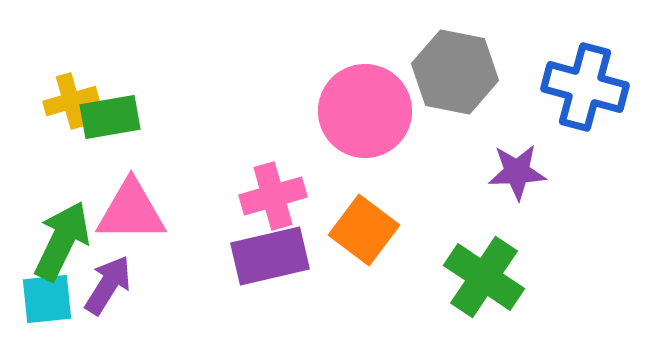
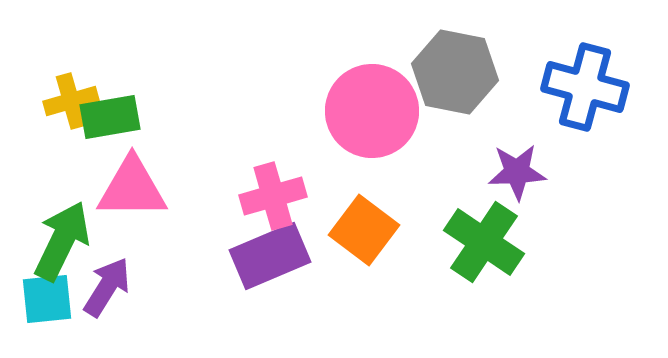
pink circle: moved 7 px right
pink triangle: moved 1 px right, 23 px up
purple rectangle: rotated 10 degrees counterclockwise
green cross: moved 35 px up
purple arrow: moved 1 px left, 2 px down
